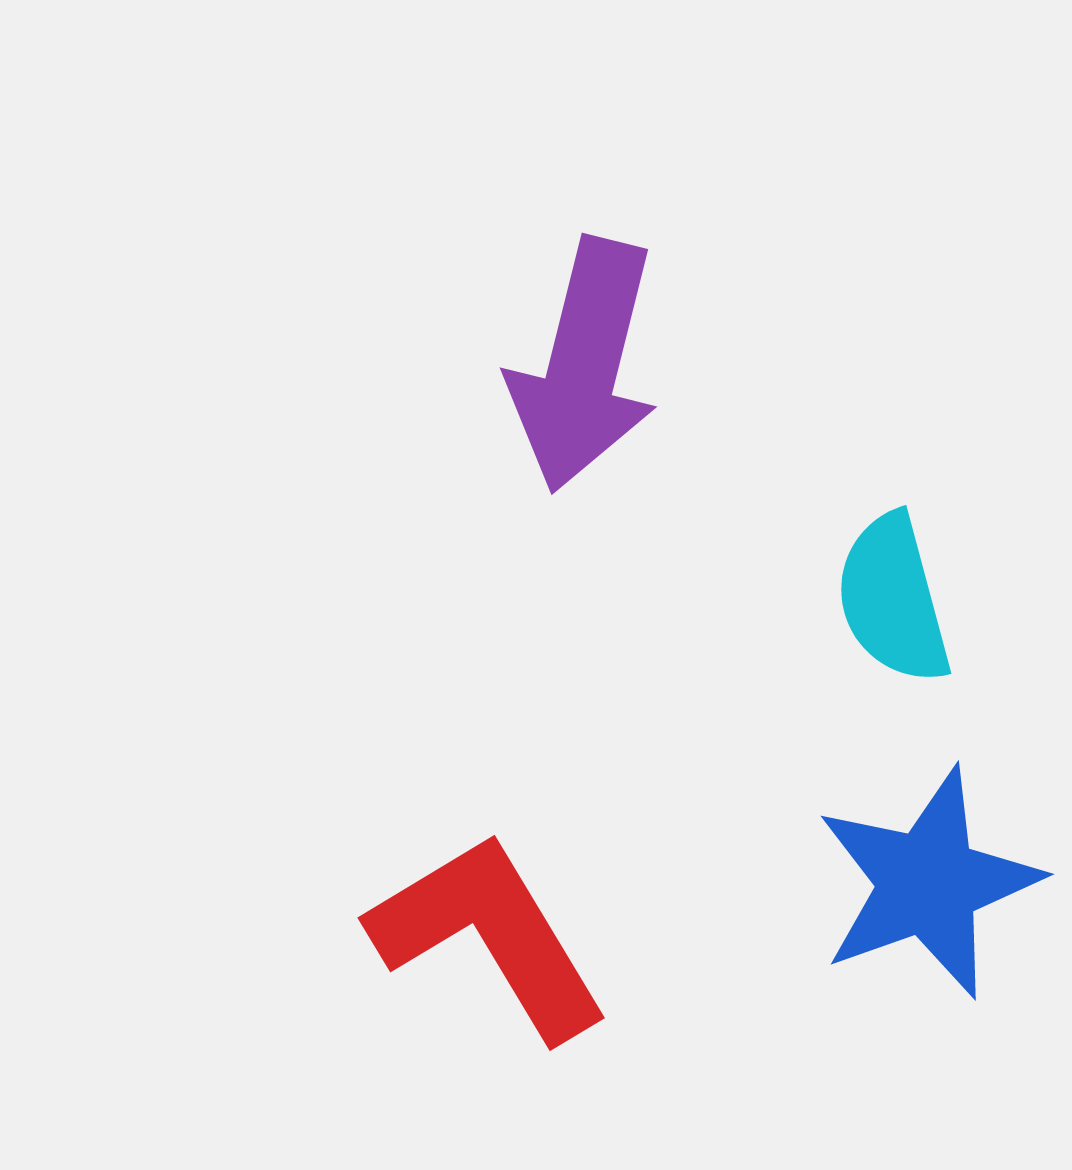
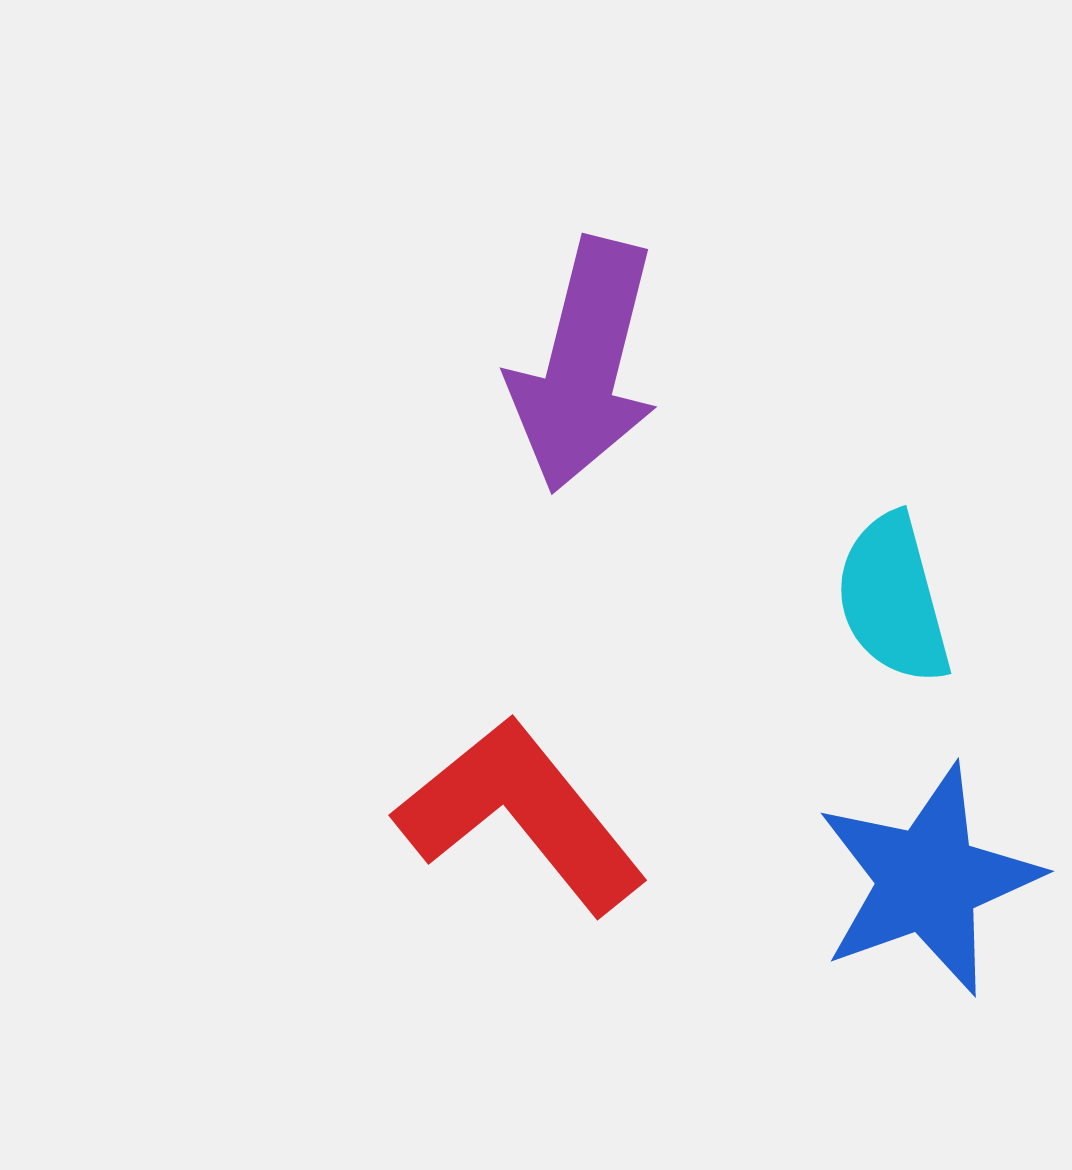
blue star: moved 3 px up
red L-shape: moved 32 px right, 121 px up; rotated 8 degrees counterclockwise
